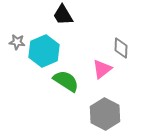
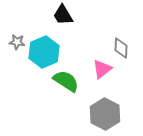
cyan hexagon: moved 1 px down
